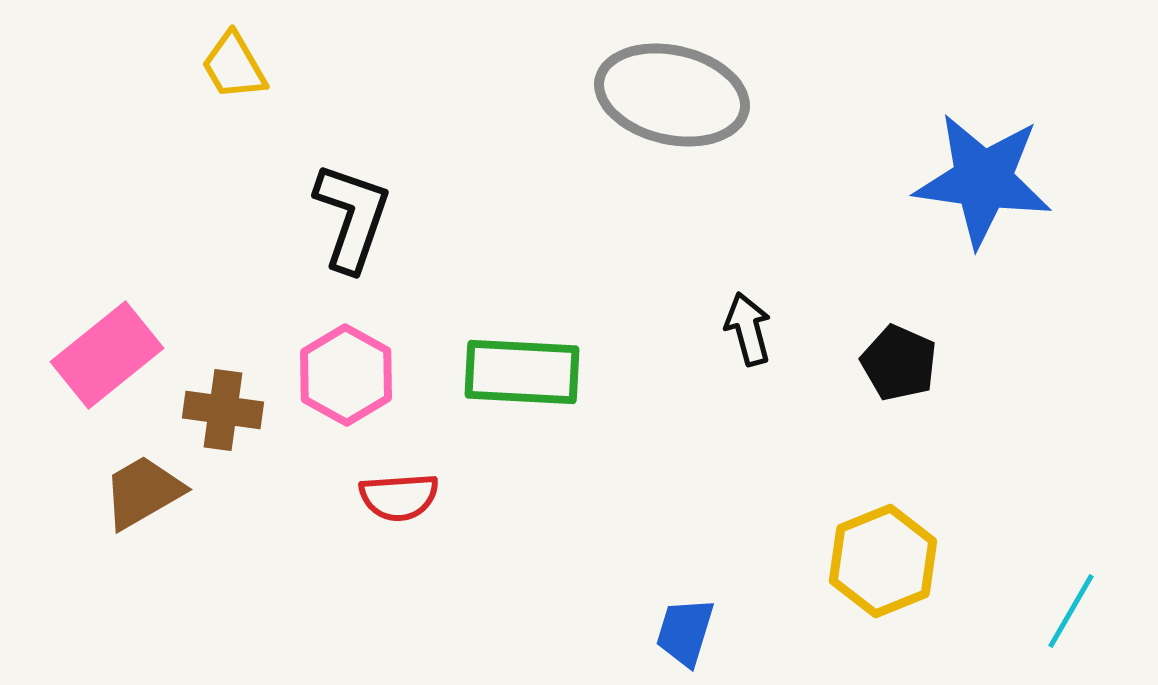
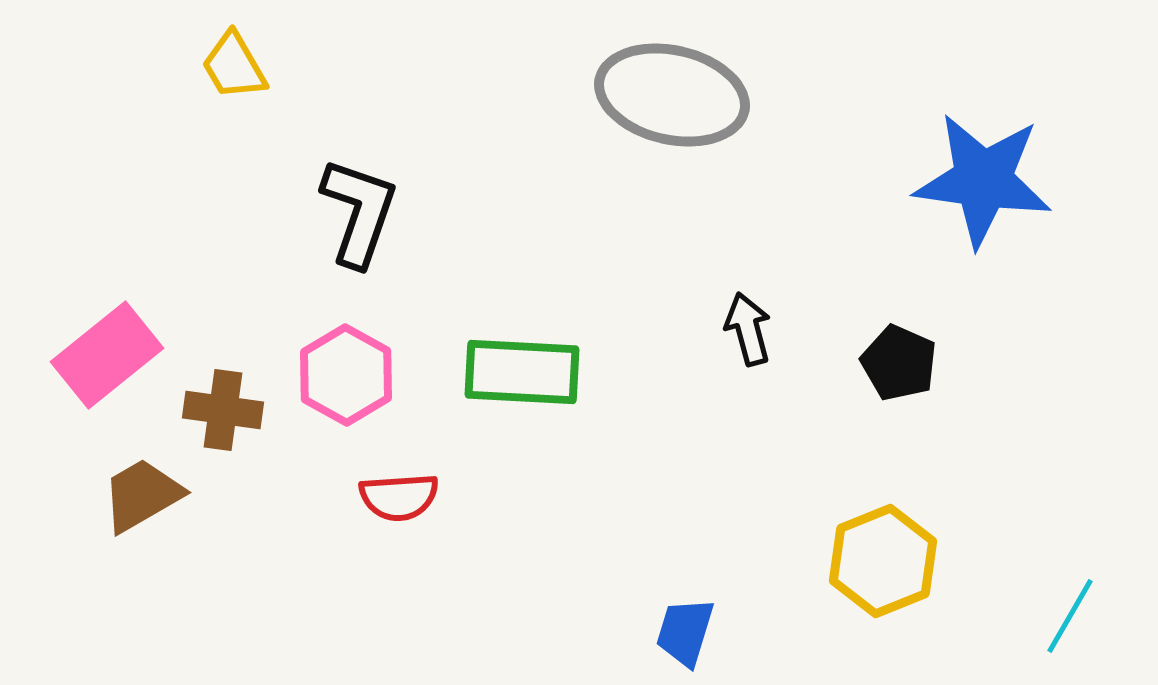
black L-shape: moved 7 px right, 5 px up
brown trapezoid: moved 1 px left, 3 px down
cyan line: moved 1 px left, 5 px down
